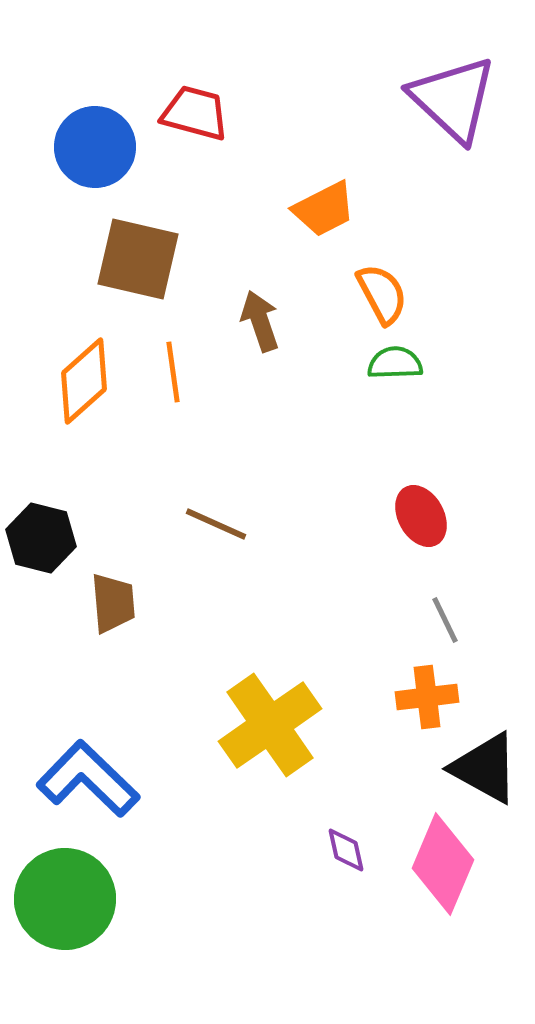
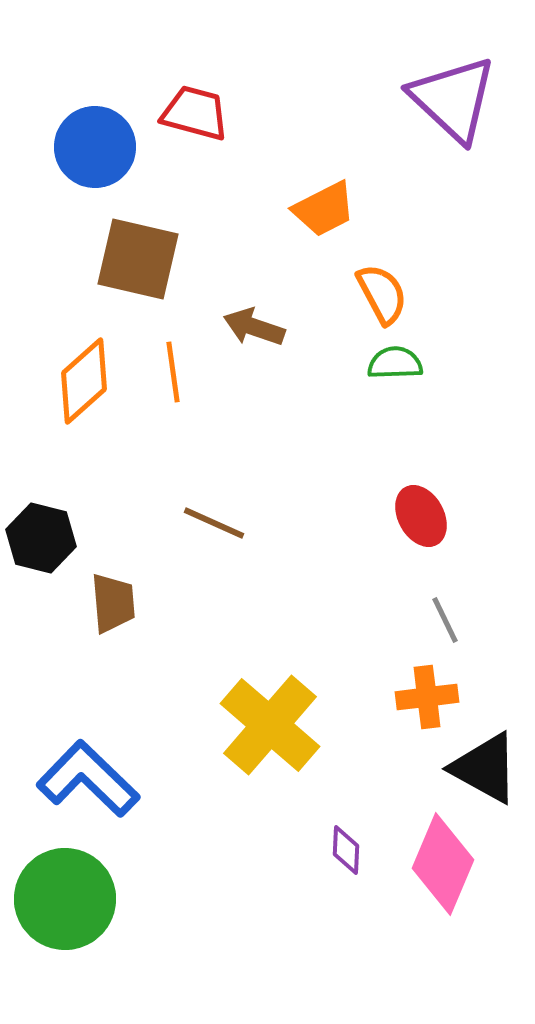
brown arrow: moved 6 px left, 6 px down; rotated 52 degrees counterclockwise
brown line: moved 2 px left, 1 px up
yellow cross: rotated 14 degrees counterclockwise
purple diamond: rotated 15 degrees clockwise
